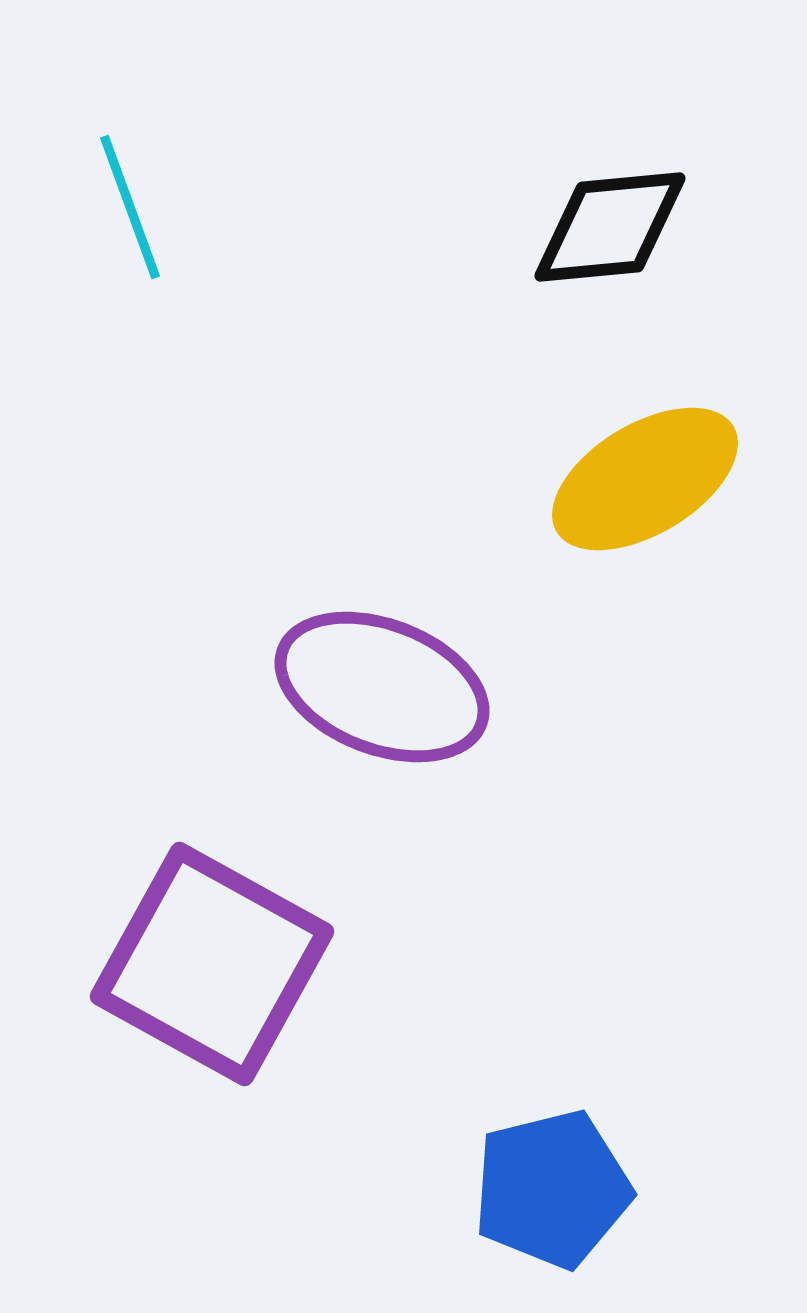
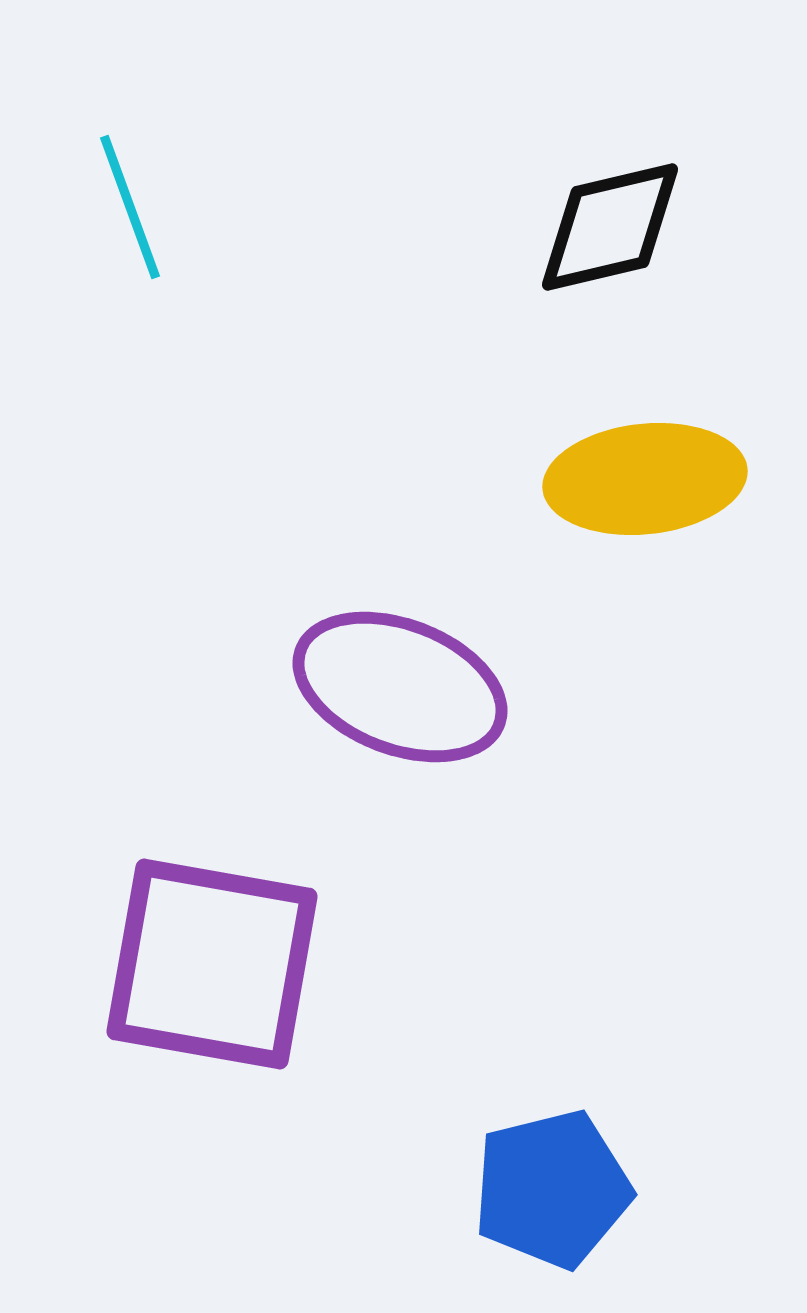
black diamond: rotated 8 degrees counterclockwise
yellow ellipse: rotated 25 degrees clockwise
purple ellipse: moved 18 px right
purple square: rotated 19 degrees counterclockwise
